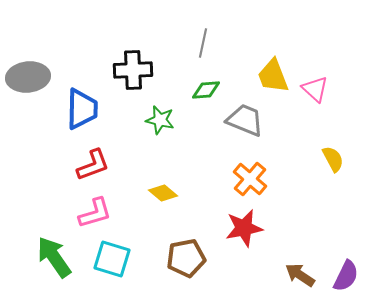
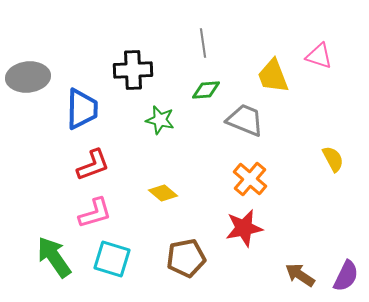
gray line: rotated 20 degrees counterclockwise
pink triangle: moved 4 px right, 33 px up; rotated 24 degrees counterclockwise
